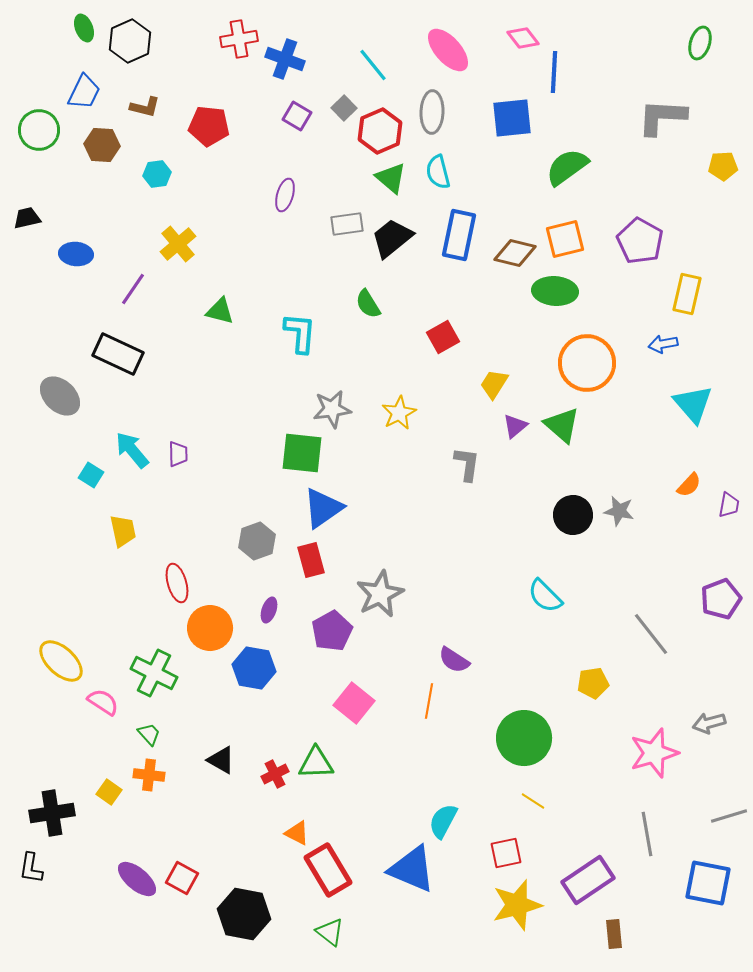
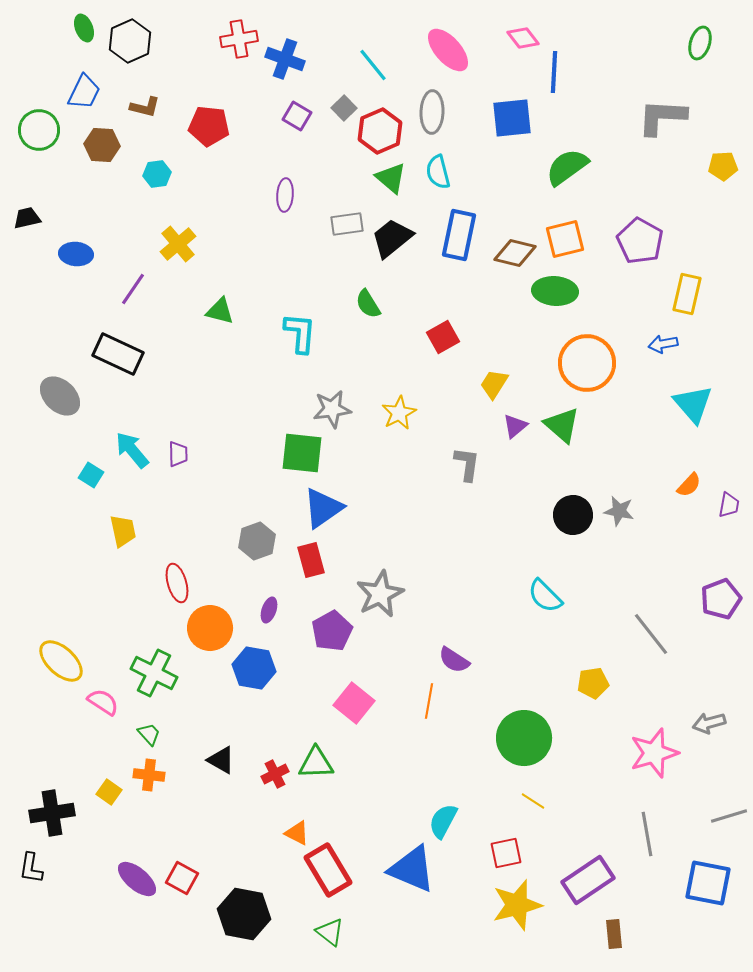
purple ellipse at (285, 195): rotated 12 degrees counterclockwise
